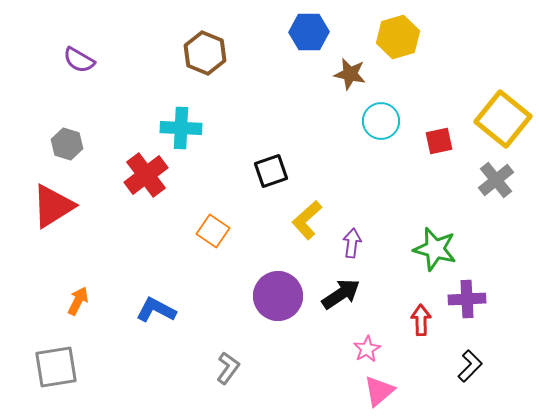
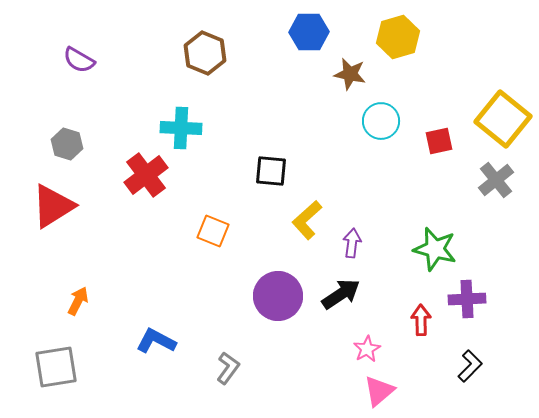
black square: rotated 24 degrees clockwise
orange square: rotated 12 degrees counterclockwise
blue L-shape: moved 31 px down
